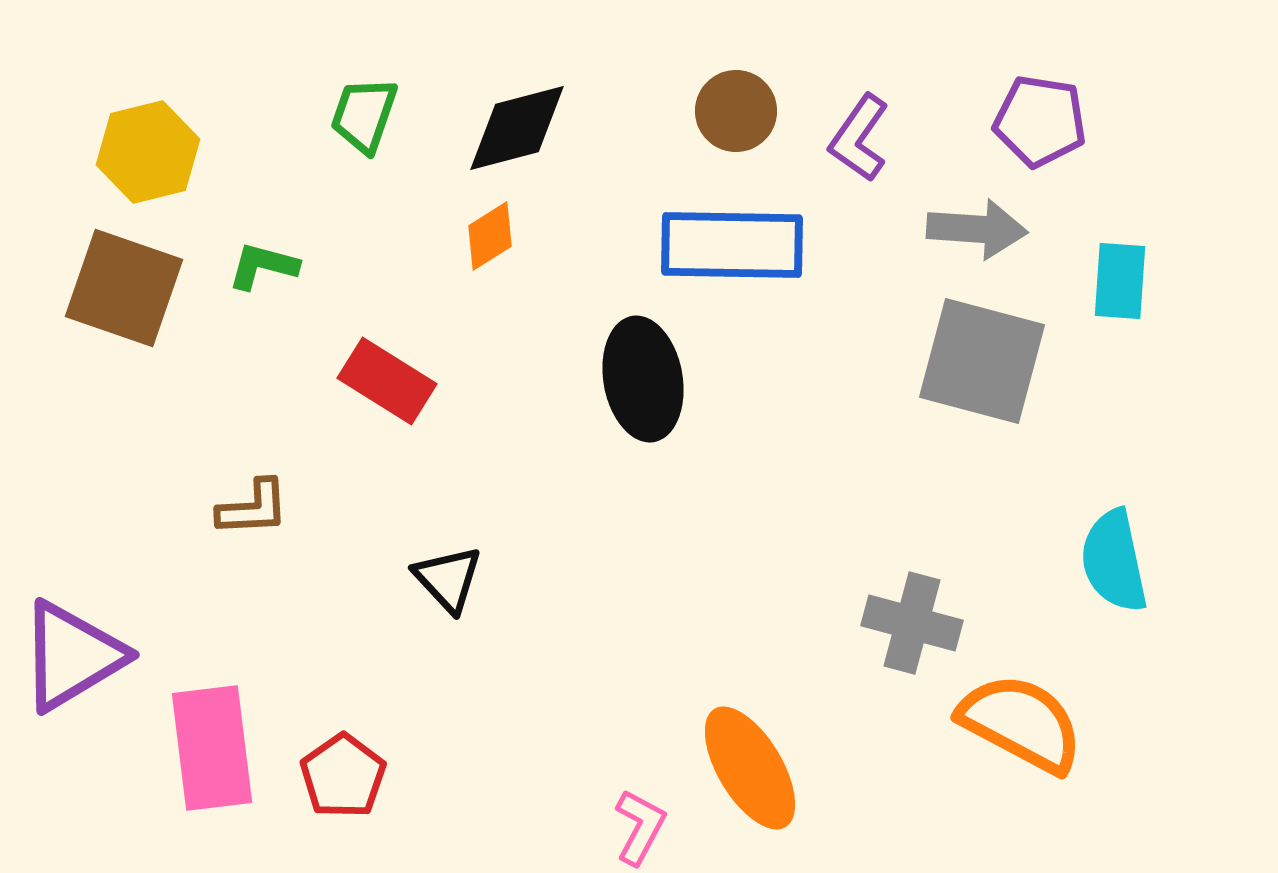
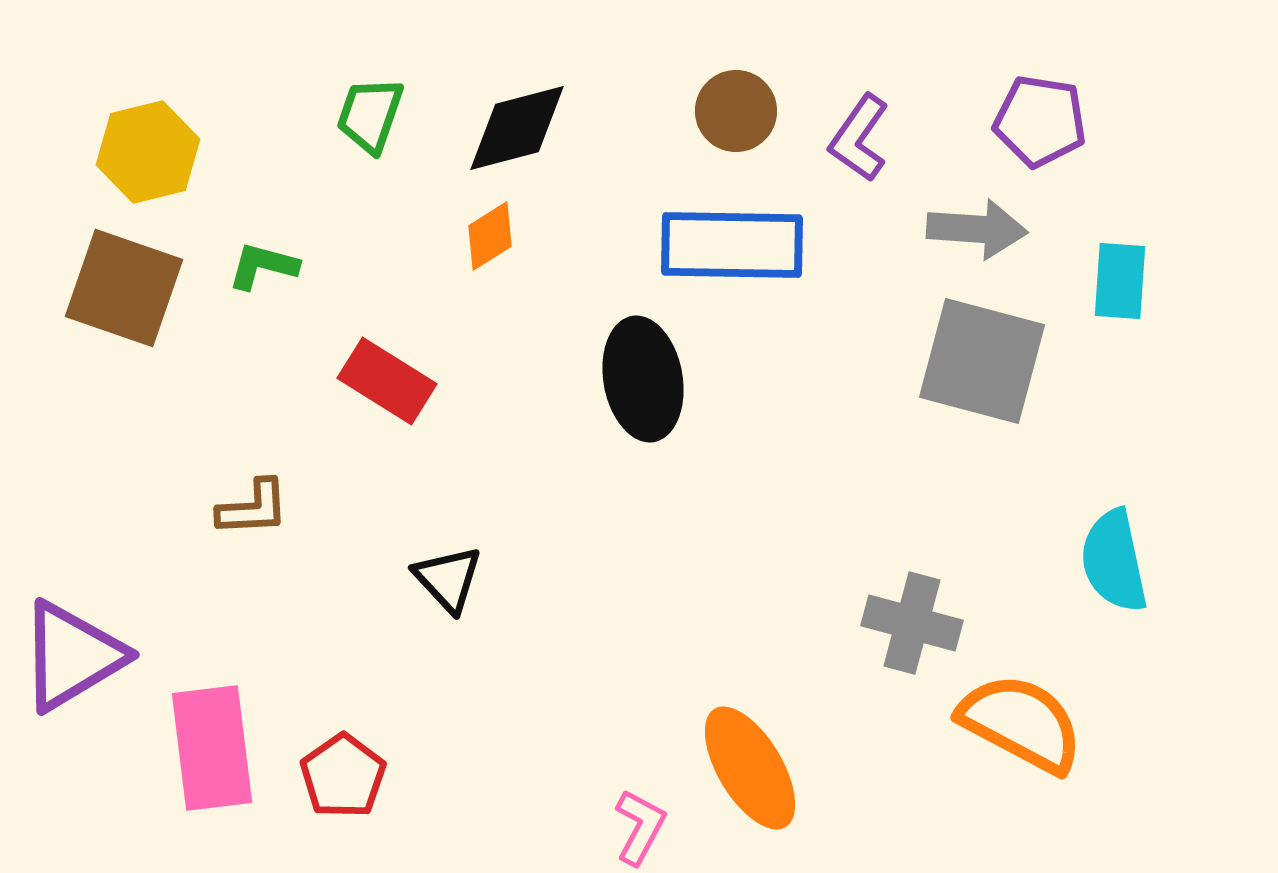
green trapezoid: moved 6 px right
